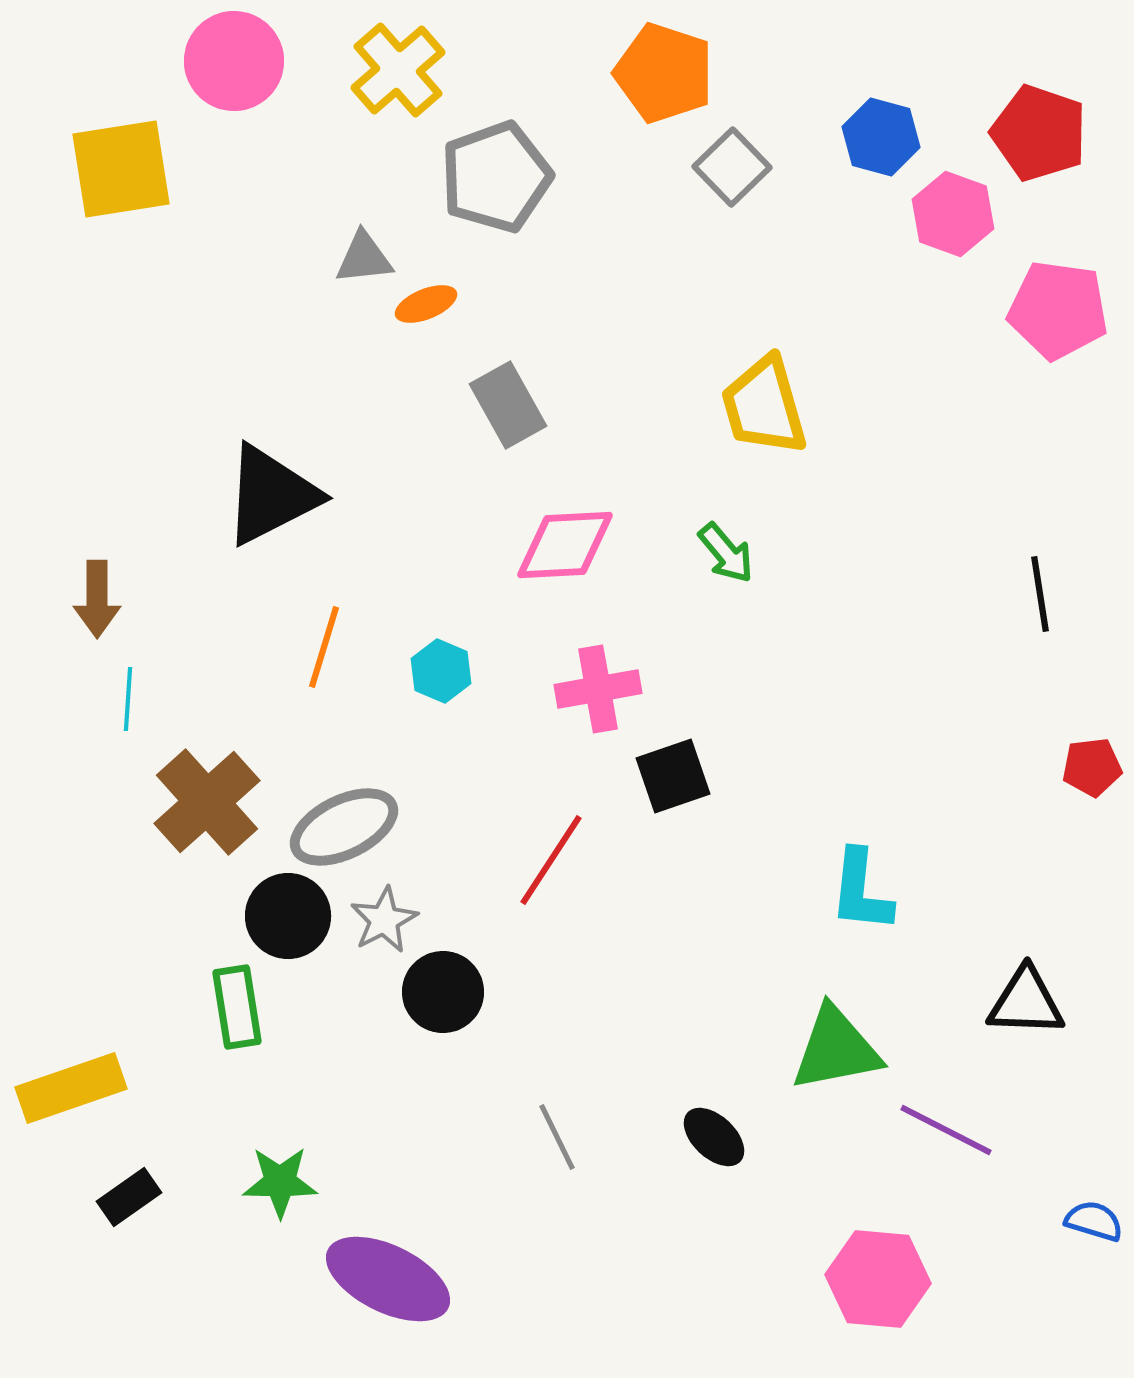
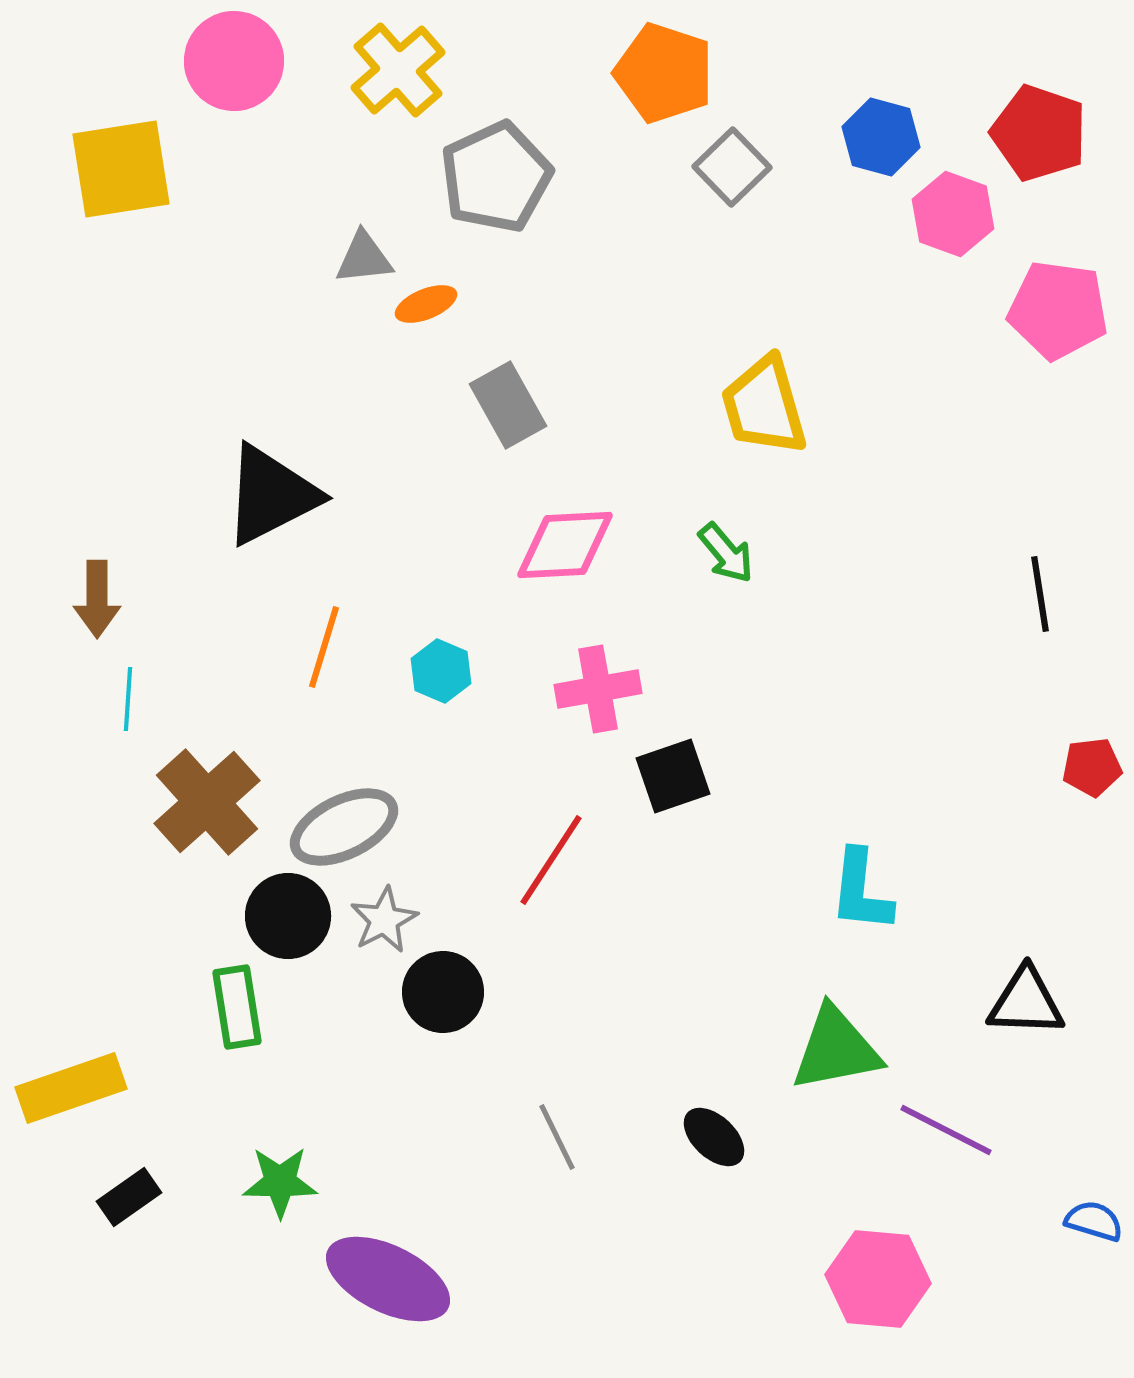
gray pentagon at (496, 177): rotated 5 degrees counterclockwise
